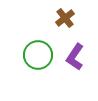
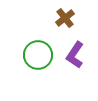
purple L-shape: moved 2 px up
